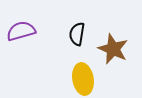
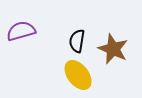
black semicircle: moved 7 px down
yellow ellipse: moved 5 px left, 4 px up; rotated 28 degrees counterclockwise
